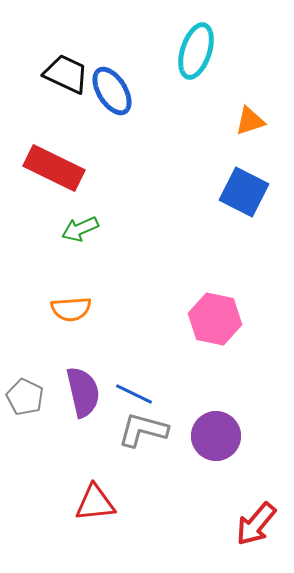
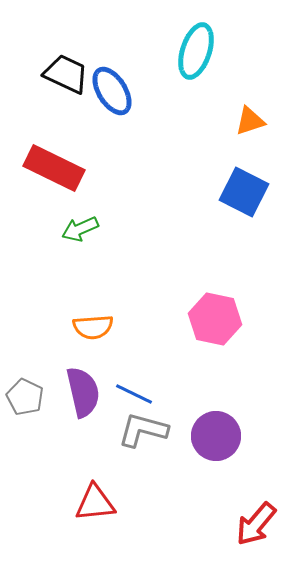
orange semicircle: moved 22 px right, 18 px down
